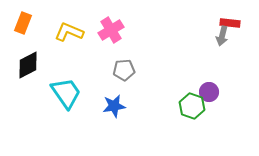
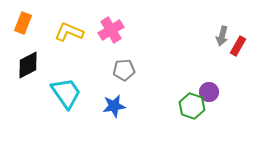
red rectangle: moved 8 px right, 23 px down; rotated 66 degrees counterclockwise
